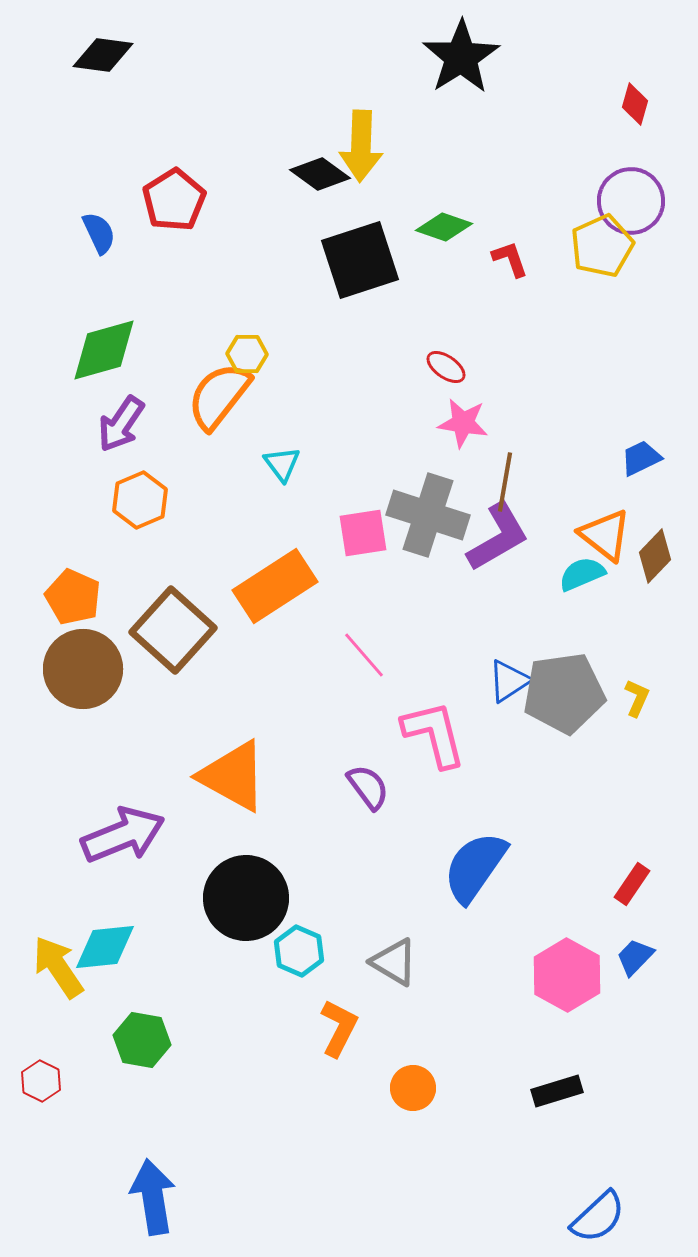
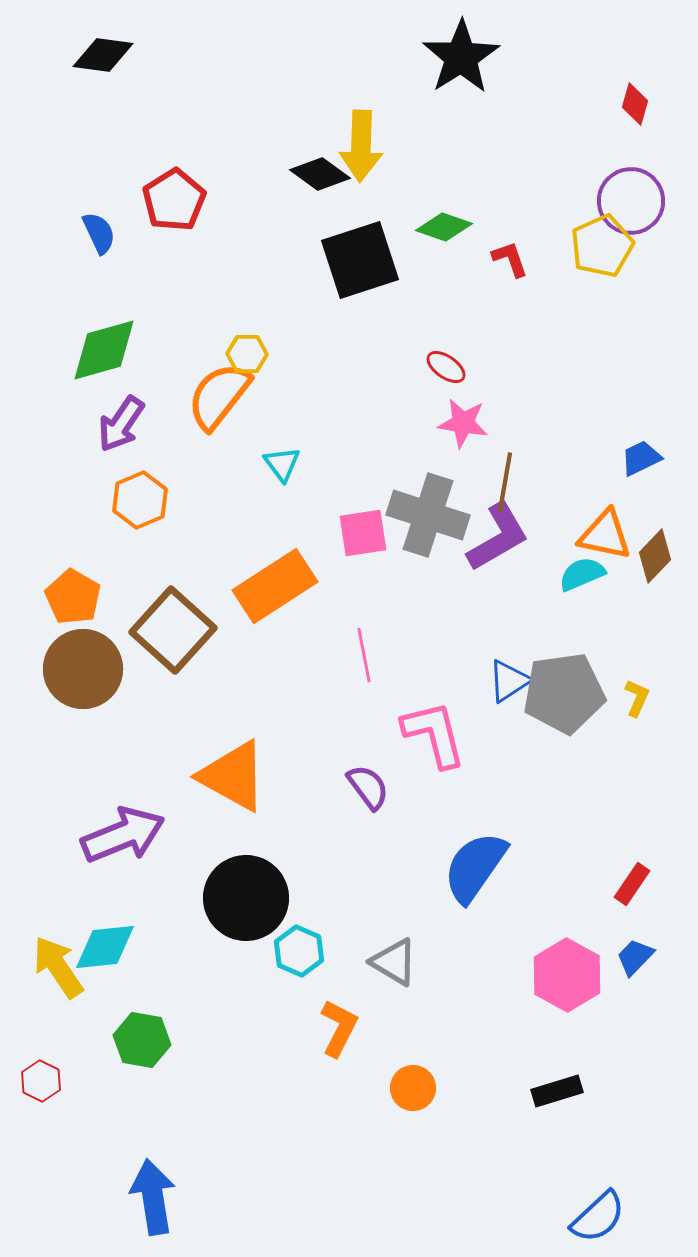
orange triangle at (605, 535): rotated 26 degrees counterclockwise
orange pentagon at (73, 597): rotated 6 degrees clockwise
pink line at (364, 655): rotated 30 degrees clockwise
